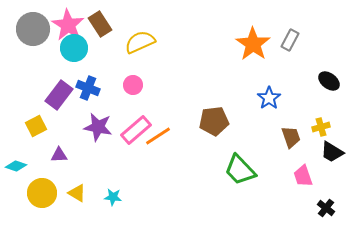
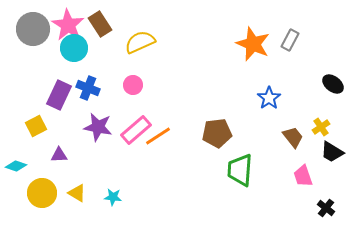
orange star: rotated 12 degrees counterclockwise
black ellipse: moved 4 px right, 3 px down
purple rectangle: rotated 12 degrees counterclockwise
brown pentagon: moved 3 px right, 12 px down
yellow cross: rotated 18 degrees counterclockwise
brown trapezoid: moved 2 px right; rotated 20 degrees counterclockwise
green trapezoid: rotated 48 degrees clockwise
